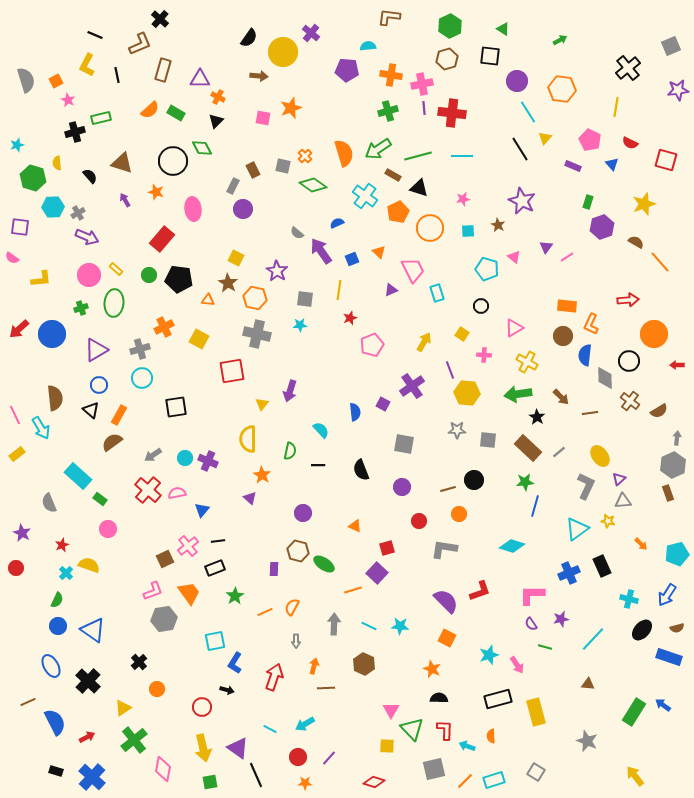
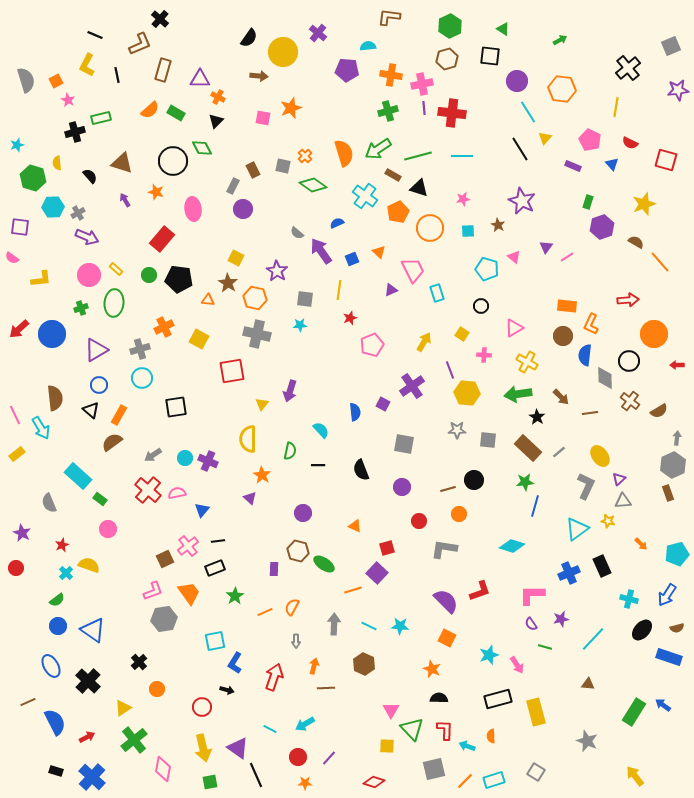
purple cross at (311, 33): moved 7 px right
green semicircle at (57, 600): rotated 28 degrees clockwise
